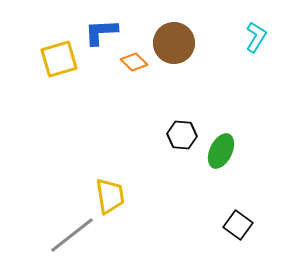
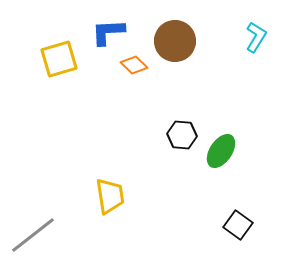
blue L-shape: moved 7 px right
brown circle: moved 1 px right, 2 px up
orange diamond: moved 3 px down
green ellipse: rotated 8 degrees clockwise
gray line: moved 39 px left
